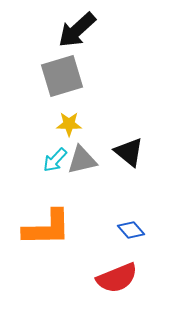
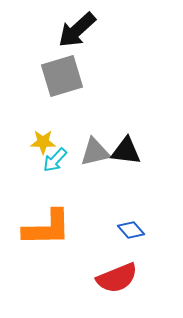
yellow star: moved 26 px left, 18 px down
black triangle: moved 3 px left, 1 px up; rotated 32 degrees counterclockwise
gray triangle: moved 13 px right, 8 px up
